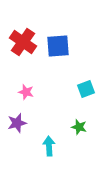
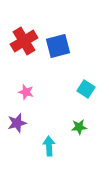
red cross: moved 1 px right, 1 px up; rotated 24 degrees clockwise
blue square: rotated 10 degrees counterclockwise
cyan square: rotated 36 degrees counterclockwise
green star: rotated 21 degrees counterclockwise
